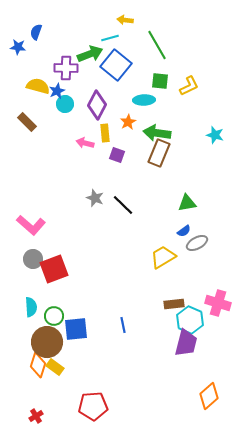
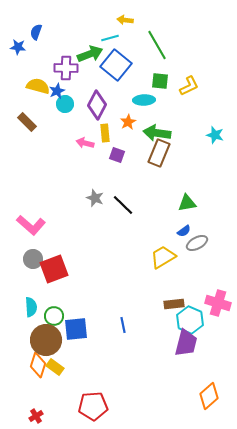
brown circle at (47, 342): moved 1 px left, 2 px up
